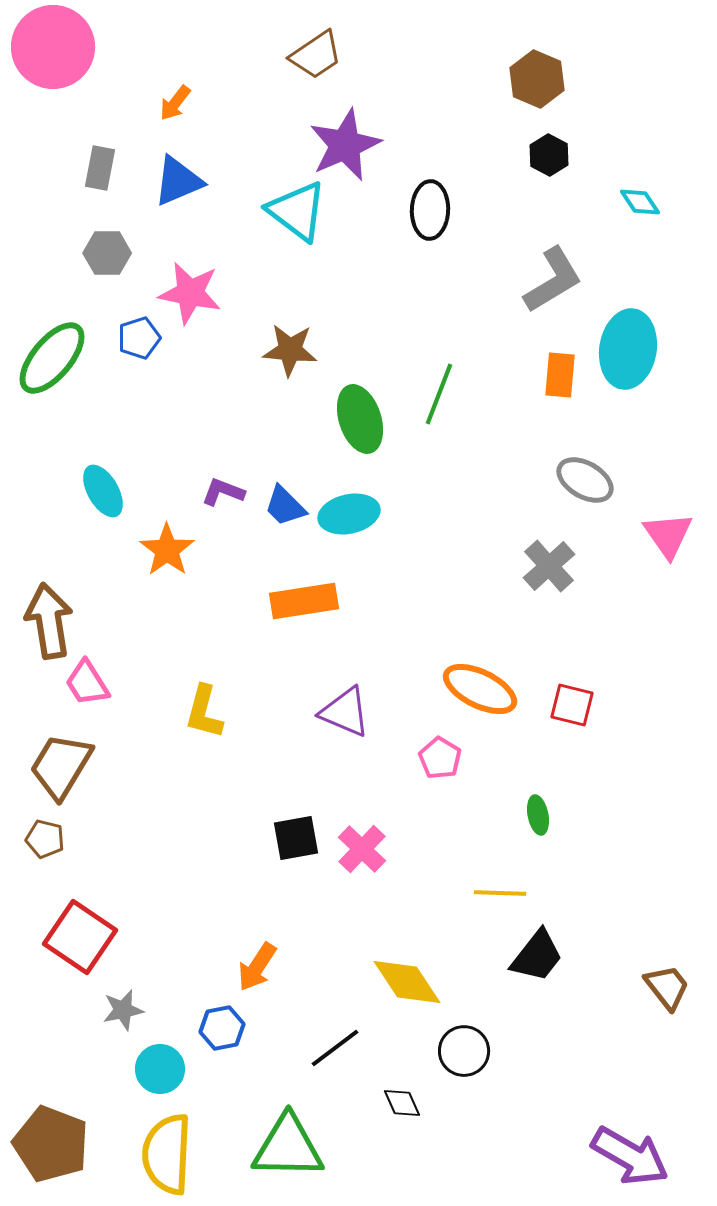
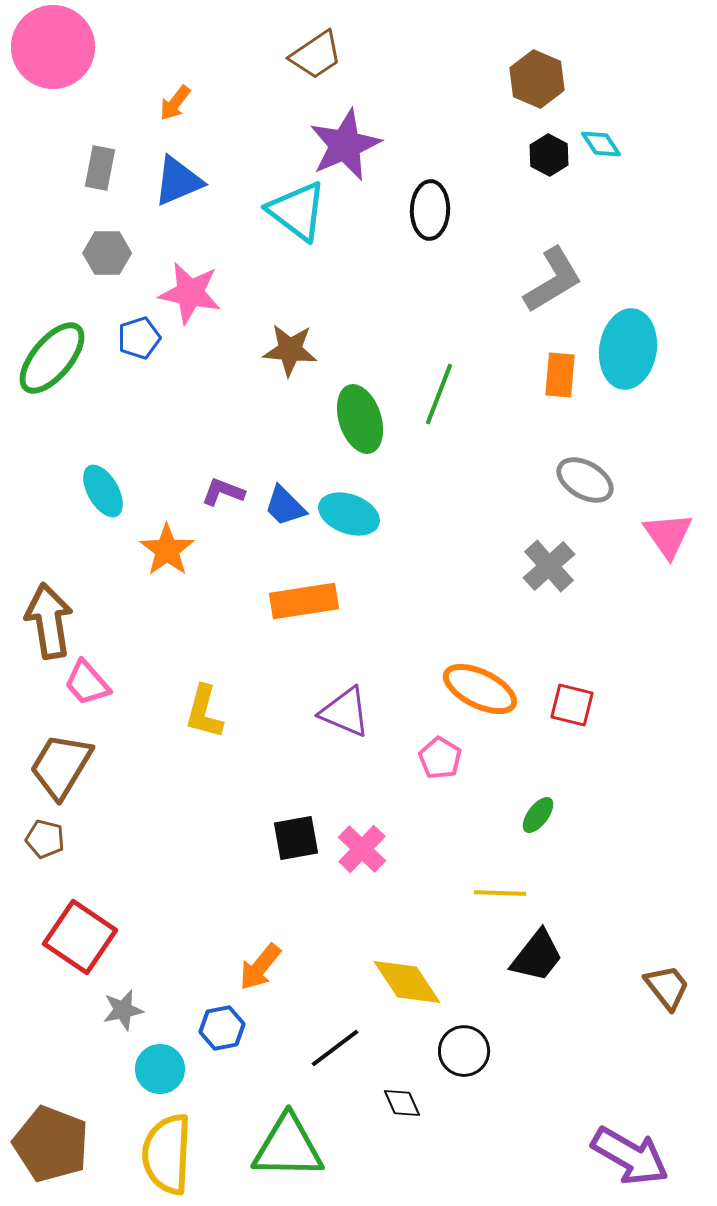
cyan diamond at (640, 202): moved 39 px left, 58 px up
cyan ellipse at (349, 514): rotated 32 degrees clockwise
pink trapezoid at (87, 683): rotated 9 degrees counterclockwise
green ellipse at (538, 815): rotated 48 degrees clockwise
orange arrow at (257, 967): moved 3 px right; rotated 6 degrees clockwise
